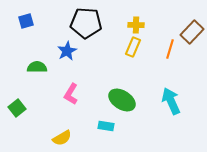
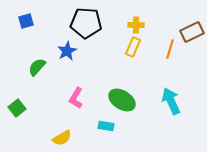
brown rectangle: rotated 20 degrees clockwise
green semicircle: rotated 48 degrees counterclockwise
pink L-shape: moved 5 px right, 4 px down
